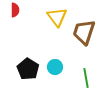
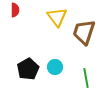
black pentagon: rotated 10 degrees clockwise
